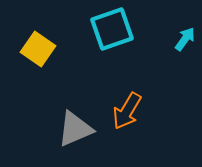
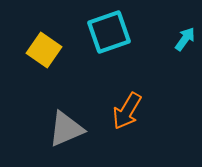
cyan square: moved 3 px left, 3 px down
yellow square: moved 6 px right, 1 px down
gray triangle: moved 9 px left
